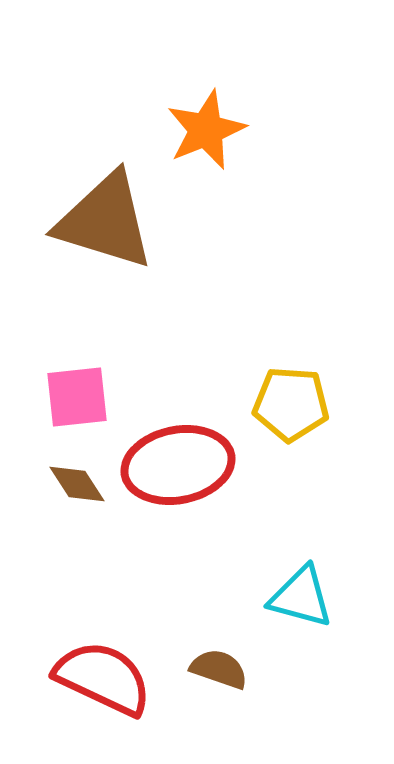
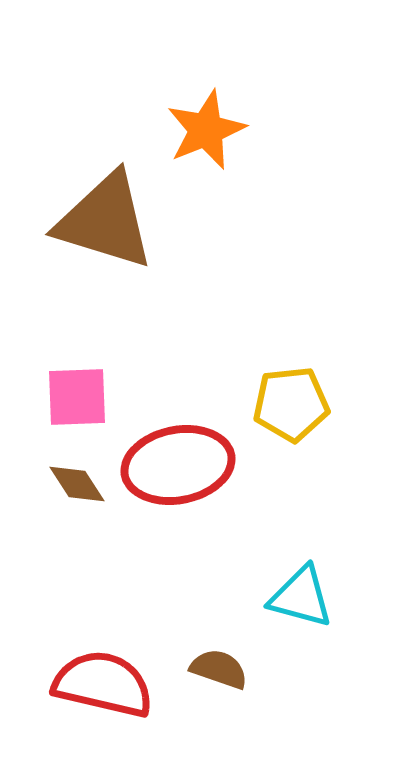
pink square: rotated 4 degrees clockwise
yellow pentagon: rotated 10 degrees counterclockwise
red semicircle: moved 6 px down; rotated 12 degrees counterclockwise
